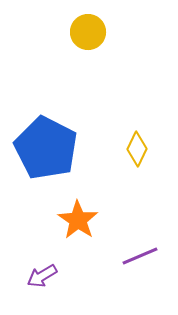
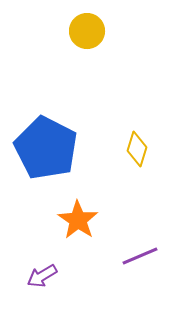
yellow circle: moved 1 px left, 1 px up
yellow diamond: rotated 8 degrees counterclockwise
